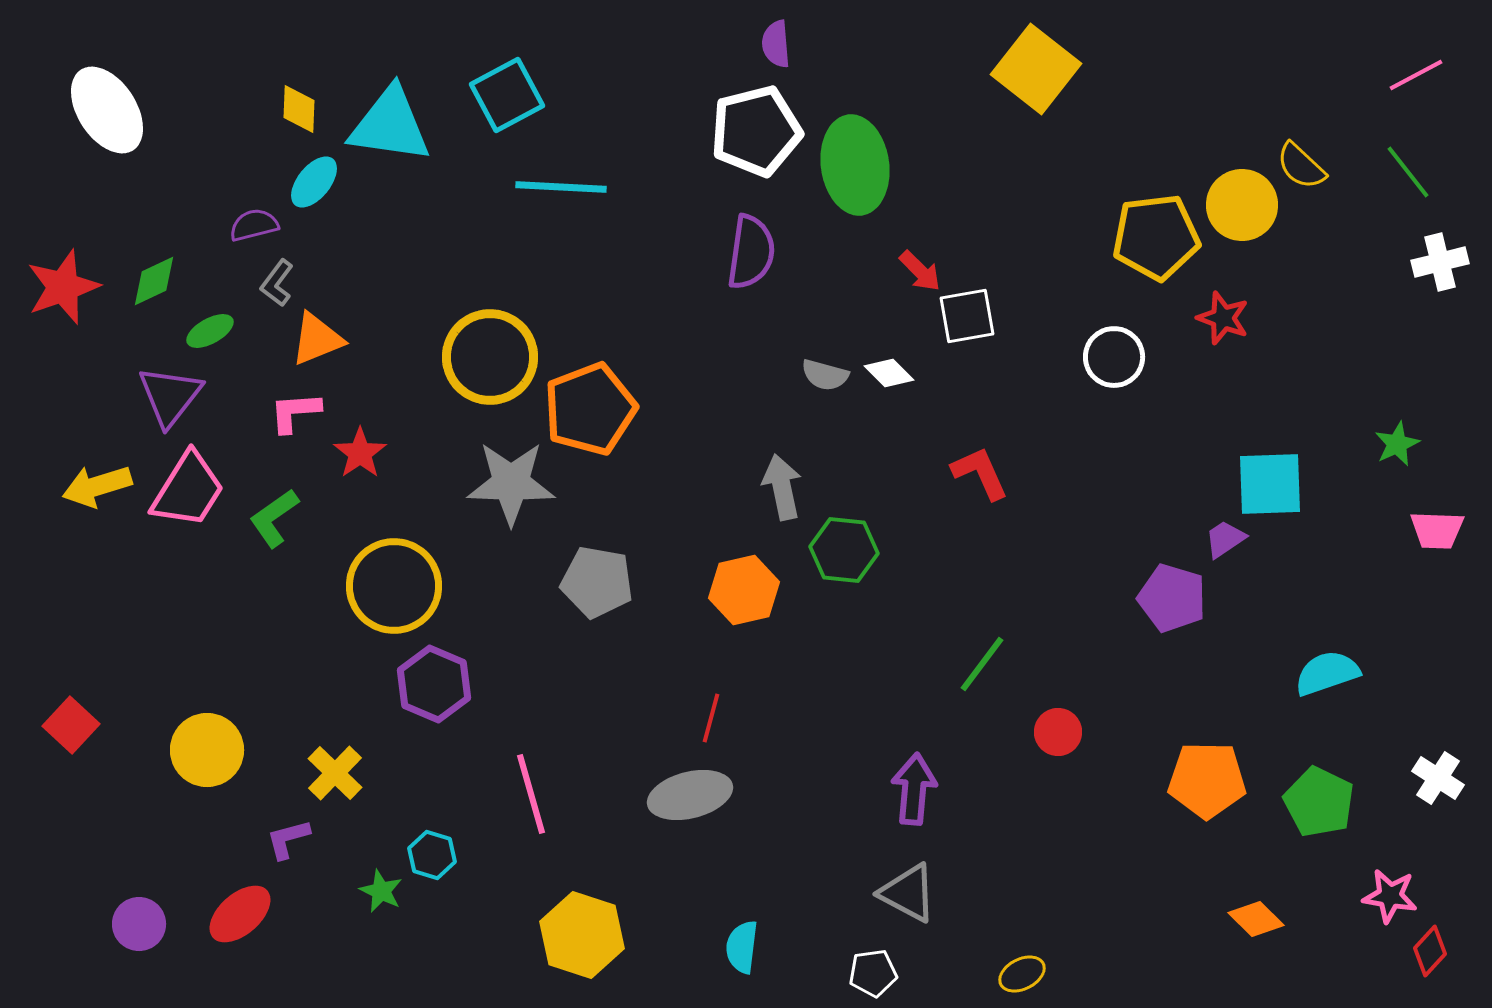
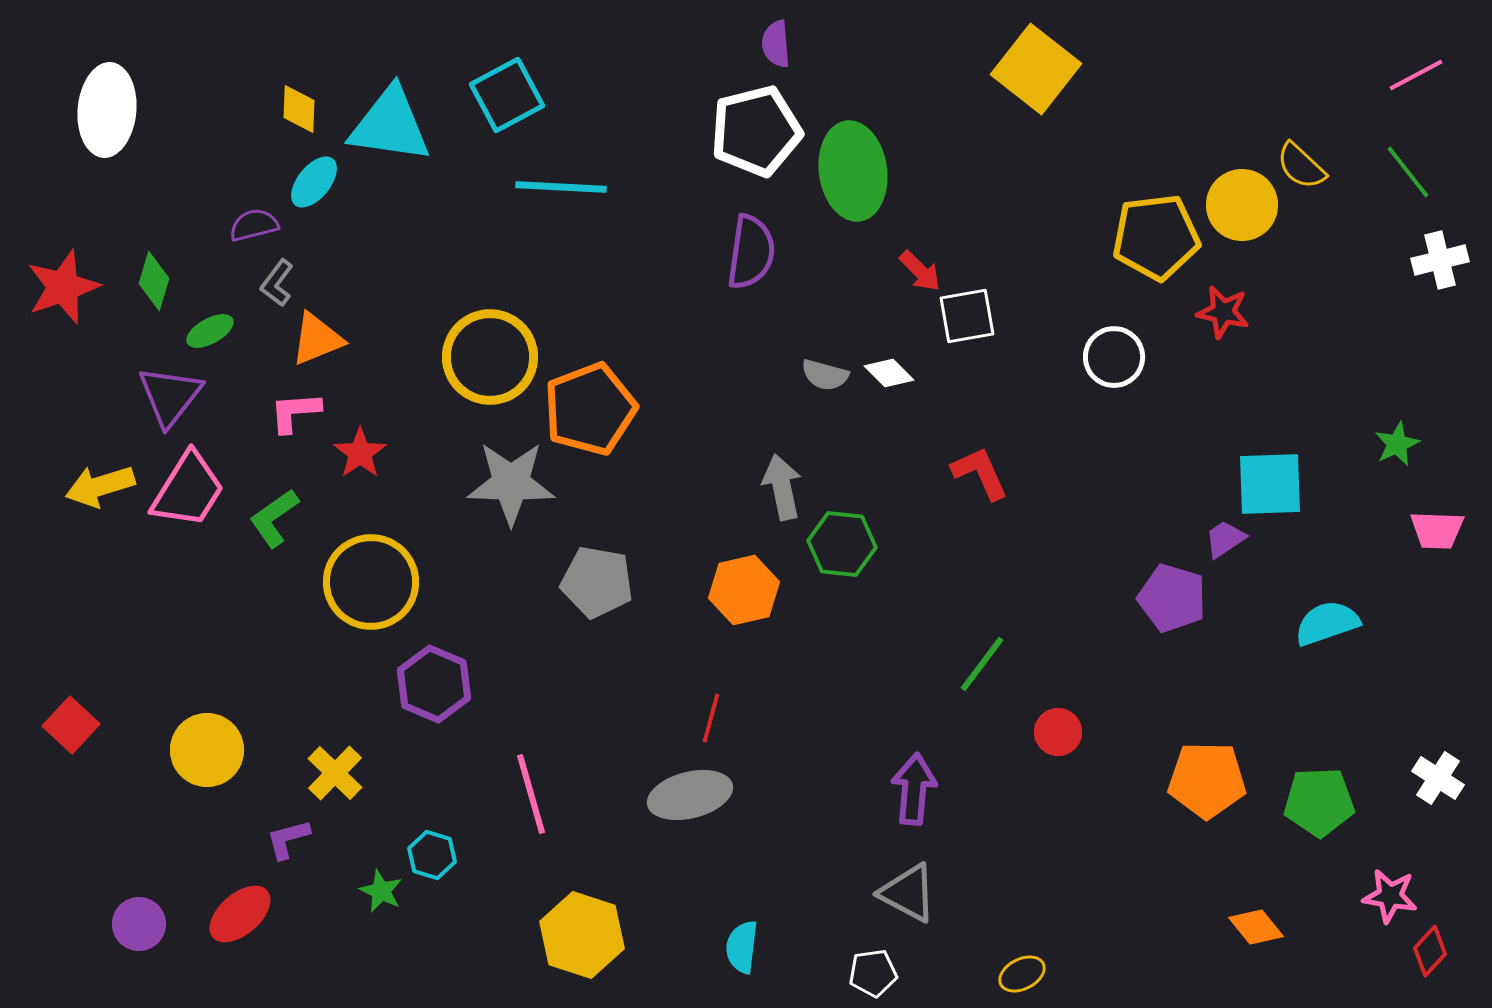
white ellipse at (107, 110): rotated 38 degrees clockwise
green ellipse at (855, 165): moved 2 px left, 6 px down
white cross at (1440, 262): moved 2 px up
green diamond at (154, 281): rotated 48 degrees counterclockwise
red star at (1223, 318): moved 6 px up; rotated 8 degrees counterclockwise
yellow arrow at (97, 486): moved 3 px right
green hexagon at (844, 550): moved 2 px left, 6 px up
yellow circle at (394, 586): moved 23 px left, 4 px up
cyan semicircle at (1327, 673): moved 50 px up
green pentagon at (1319, 802): rotated 28 degrees counterclockwise
orange diamond at (1256, 919): moved 8 px down; rotated 6 degrees clockwise
